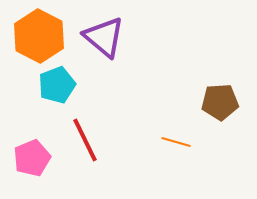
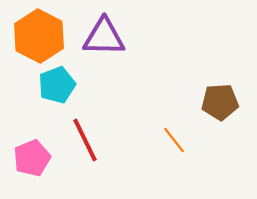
purple triangle: rotated 39 degrees counterclockwise
orange line: moved 2 px left, 2 px up; rotated 36 degrees clockwise
